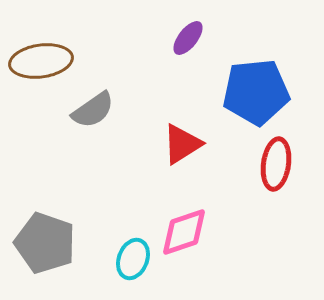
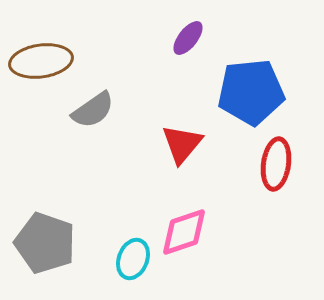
blue pentagon: moved 5 px left
red triangle: rotated 18 degrees counterclockwise
